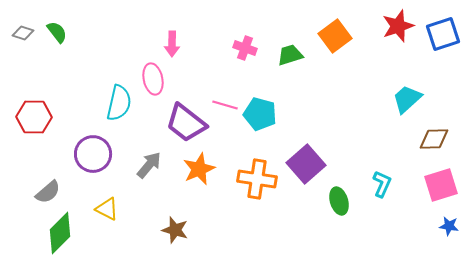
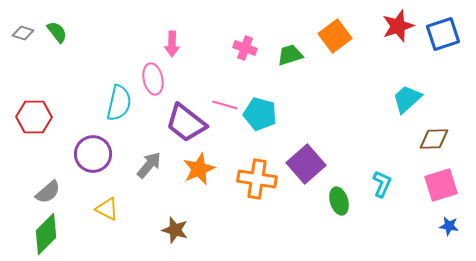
green diamond: moved 14 px left, 1 px down
